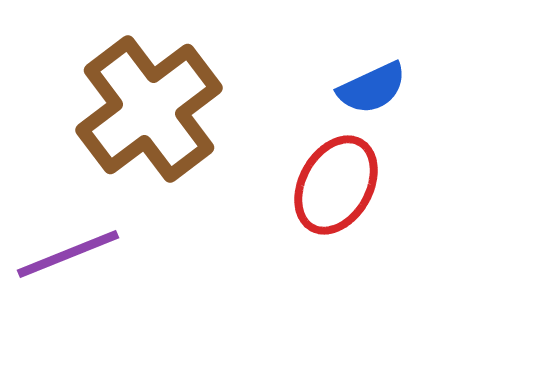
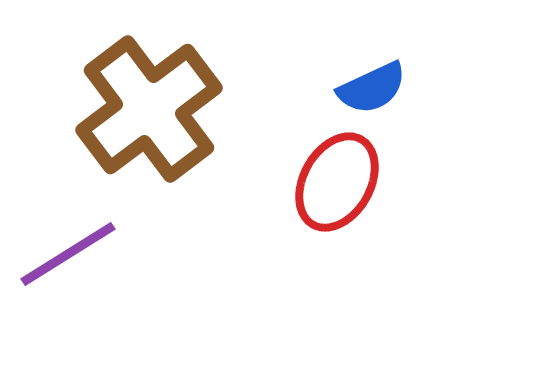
red ellipse: moved 1 px right, 3 px up
purple line: rotated 10 degrees counterclockwise
